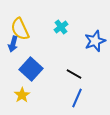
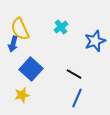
yellow star: rotated 21 degrees clockwise
